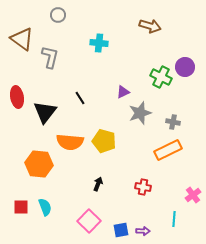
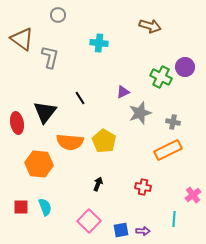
red ellipse: moved 26 px down
yellow pentagon: rotated 15 degrees clockwise
